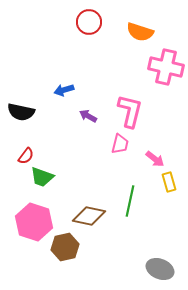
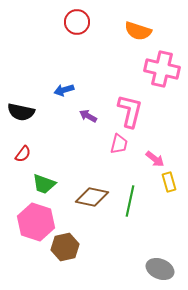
red circle: moved 12 px left
orange semicircle: moved 2 px left, 1 px up
pink cross: moved 4 px left, 2 px down
pink trapezoid: moved 1 px left
red semicircle: moved 3 px left, 2 px up
green trapezoid: moved 2 px right, 7 px down
brown diamond: moved 3 px right, 19 px up
pink hexagon: moved 2 px right
